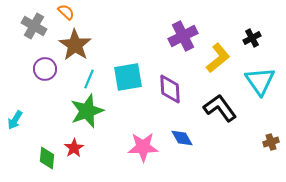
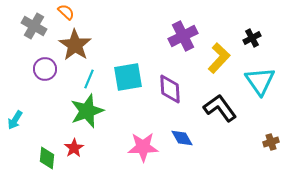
yellow L-shape: moved 1 px right; rotated 8 degrees counterclockwise
